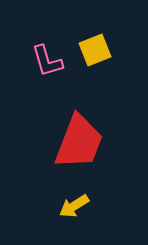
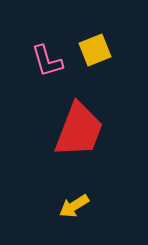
red trapezoid: moved 12 px up
